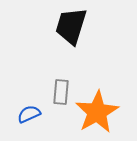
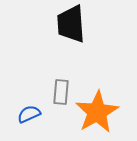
black trapezoid: moved 2 px up; rotated 21 degrees counterclockwise
